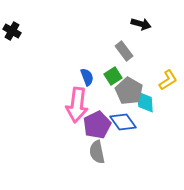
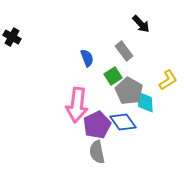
black arrow: rotated 30 degrees clockwise
black cross: moved 6 px down
blue semicircle: moved 19 px up
